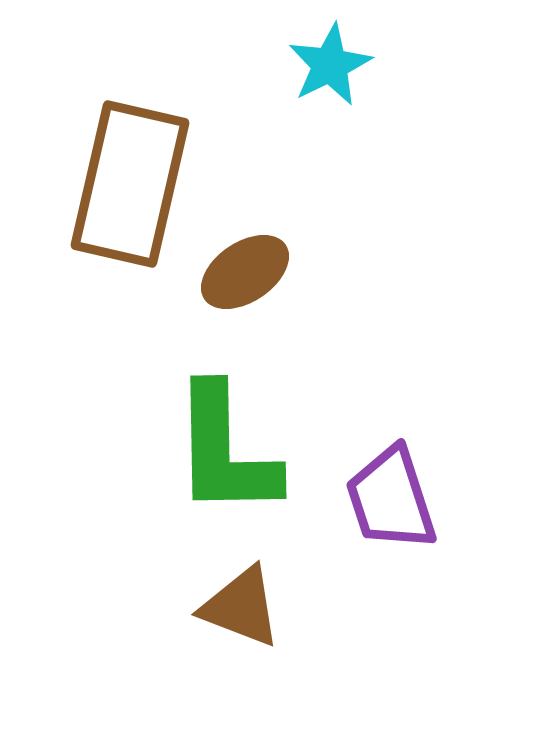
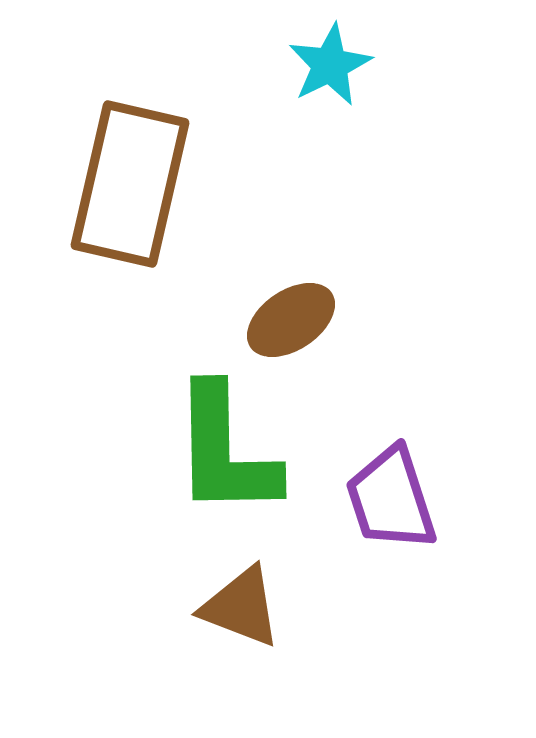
brown ellipse: moved 46 px right, 48 px down
